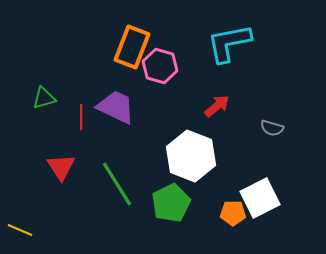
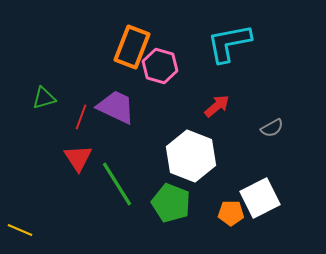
red line: rotated 20 degrees clockwise
gray semicircle: rotated 45 degrees counterclockwise
red triangle: moved 17 px right, 9 px up
green pentagon: rotated 24 degrees counterclockwise
orange pentagon: moved 2 px left
